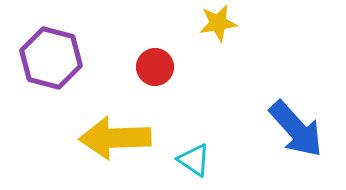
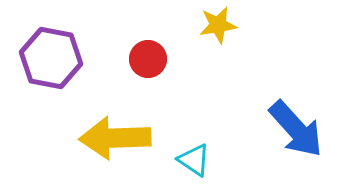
yellow star: moved 2 px down
purple hexagon: rotated 4 degrees counterclockwise
red circle: moved 7 px left, 8 px up
